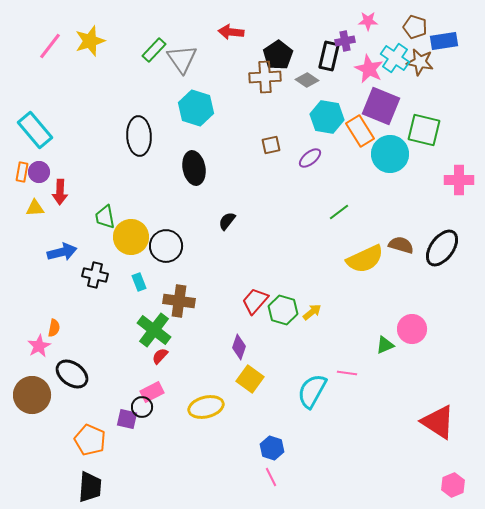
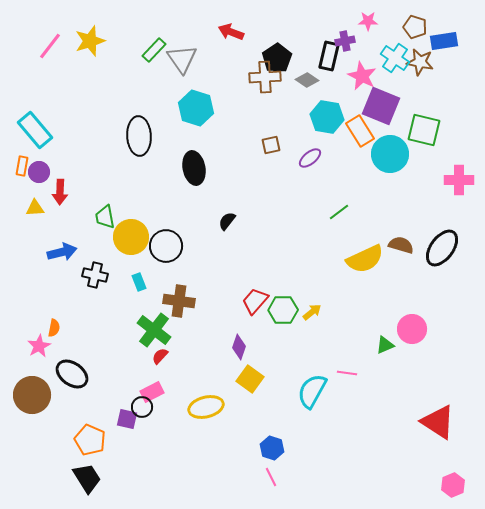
red arrow at (231, 32): rotated 15 degrees clockwise
black pentagon at (278, 55): moved 1 px left, 3 px down
pink star at (369, 69): moved 7 px left, 7 px down
orange rectangle at (22, 172): moved 6 px up
green hexagon at (283, 310): rotated 16 degrees counterclockwise
black trapezoid at (90, 487): moved 3 px left, 9 px up; rotated 36 degrees counterclockwise
